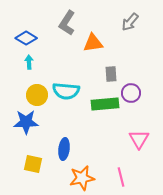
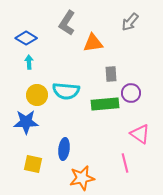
pink triangle: moved 1 px right, 5 px up; rotated 25 degrees counterclockwise
pink line: moved 4 px right, 14 px up
